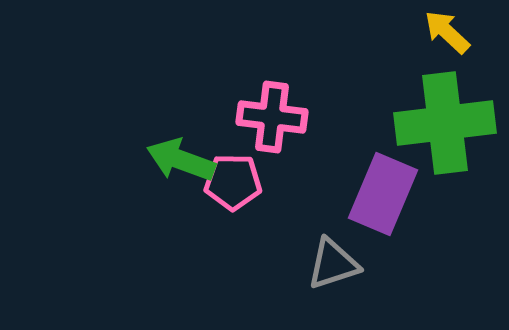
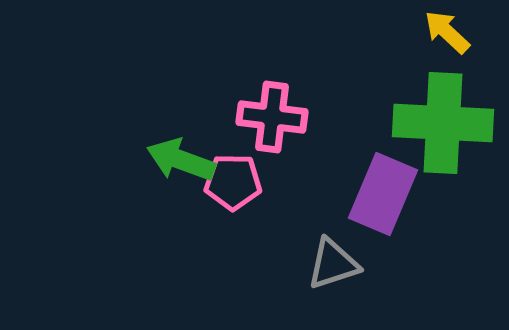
green cross: moved 2 px left; rotated 10 degrees clockwise
